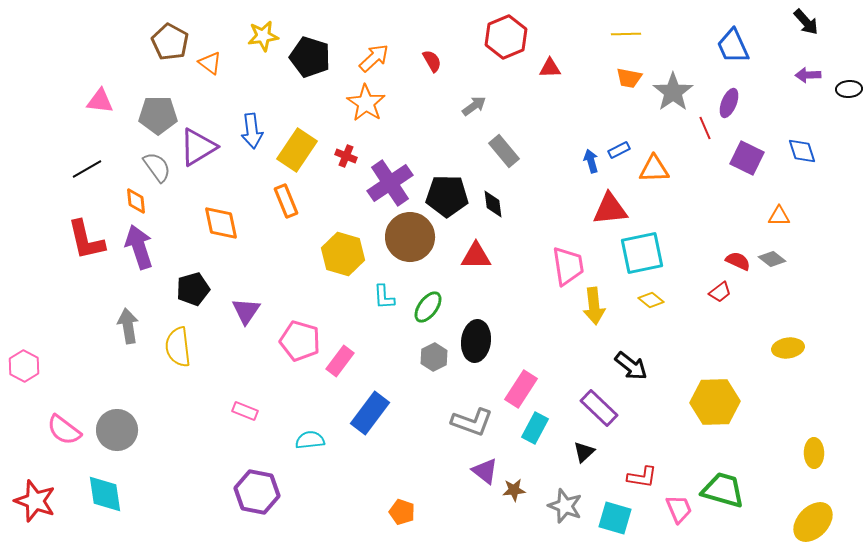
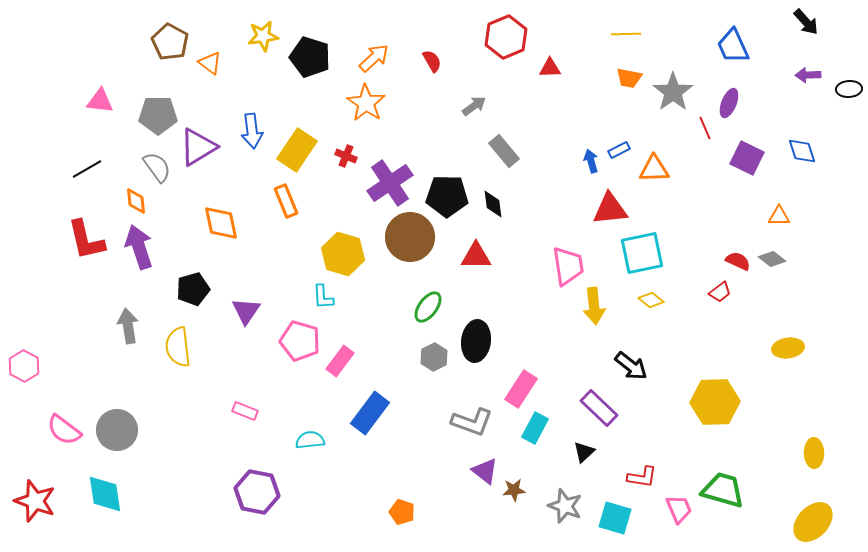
cyan L-shape at (384, 297): moved 61 px left
